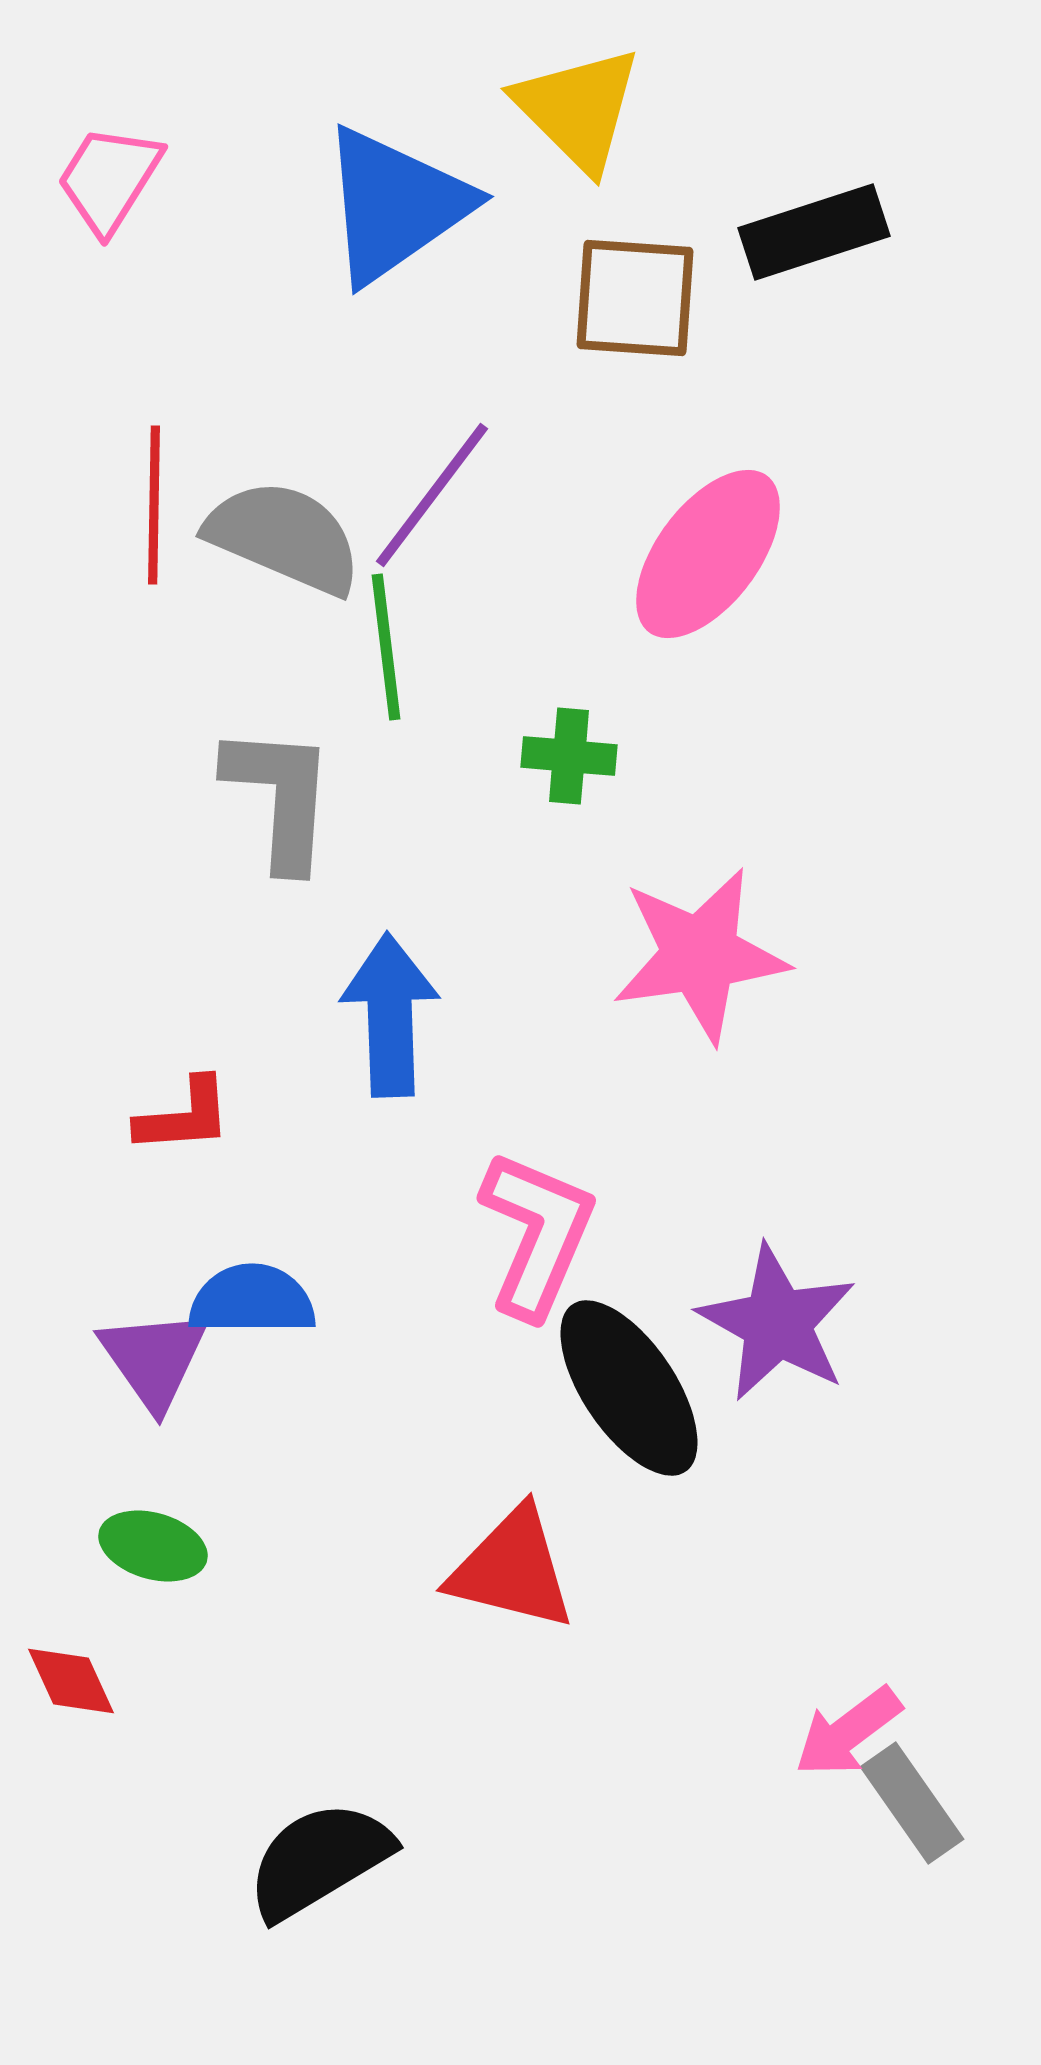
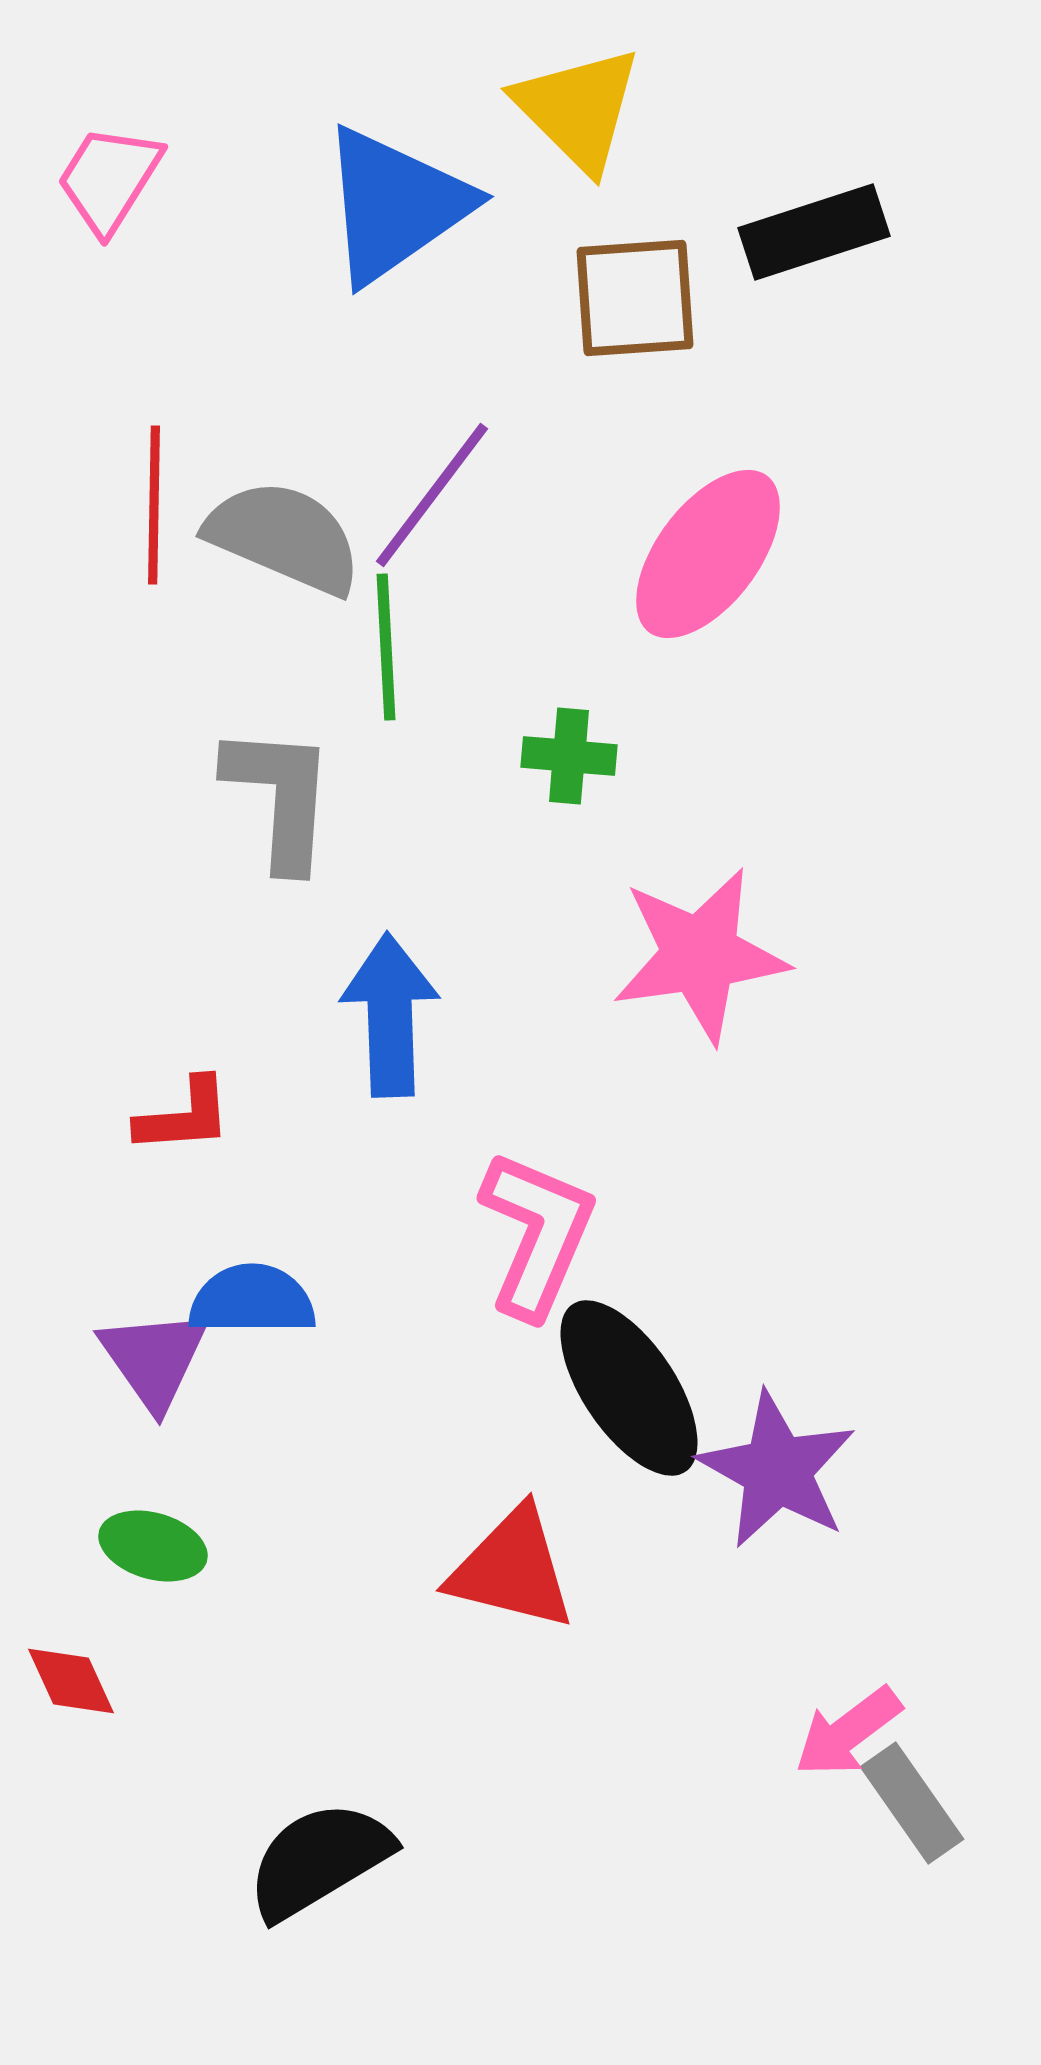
brown square: rotated 8 degrees counterclockwise
green line: rotated 4 degrees clockwise
purple star: moved 147 px down
